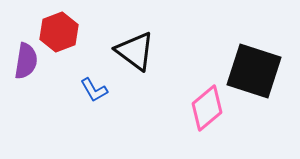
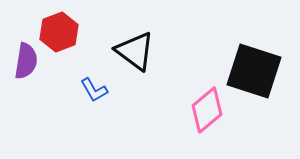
pink diamond: moved 2 px down
